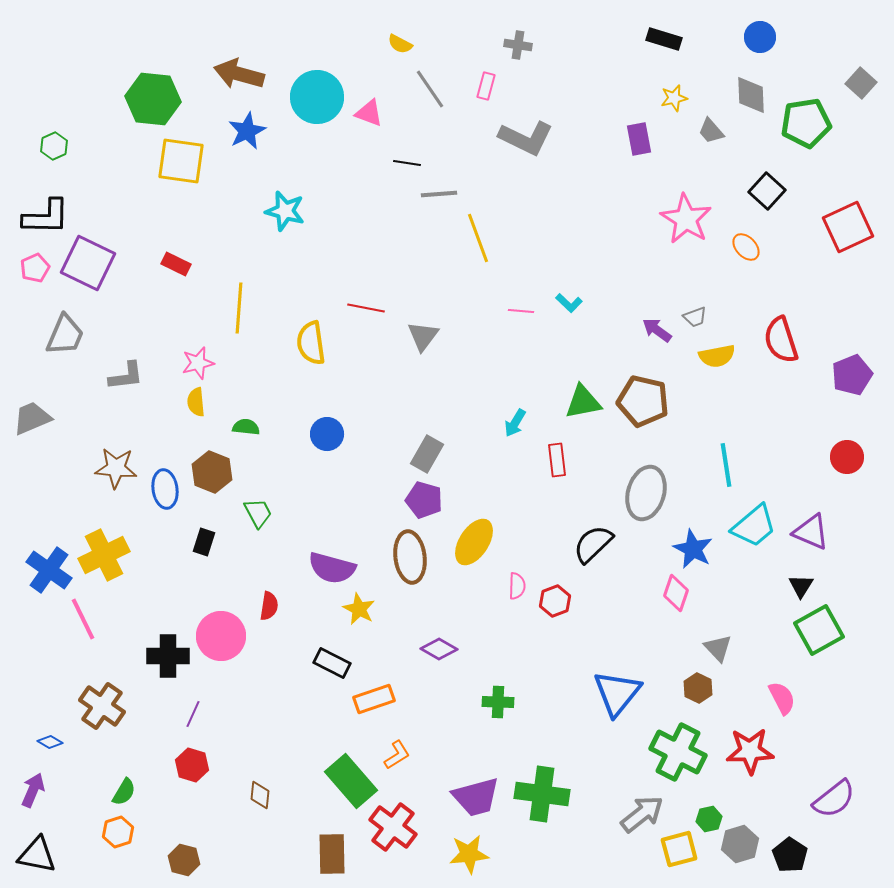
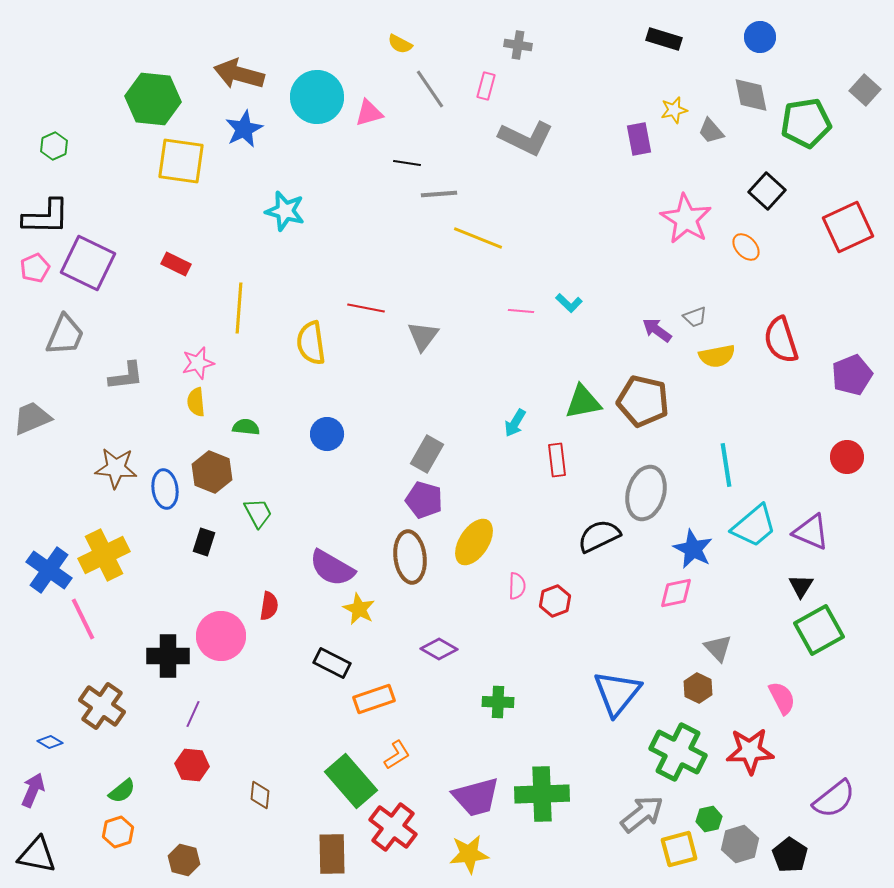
gray square at (861, 83): moved 4 px right, 7 px down
gray diamond at (751, 95): rotated 9 degrees counterclockwise
yellow star at (674, 98): moved 12 px down
pink triangle at (369, 113): rotated 36 degrees counterclockwise
blue star at (247, 131): moved 3 px left, 2 px up
yellow line at (478, 238): rotated 48 degrees counterclockwise
black semicircle at (593, 544): moved 6 px right, 8 px up; rotated 18 degrees clockwise
purple semicircle at (332, 568): rotated 15 degrees clockwise
pink diamond at (676, 593): rotated 60 degrees clockwise
red hexagon at (192, 765): rotated 12 degrees counterclockwise
green semicircle at (124, 792): moved 2 px left, 1 px up; rotated 20 degrees clockwise
green cross at (542, 794): rotated 10 degrees counterclockwise
